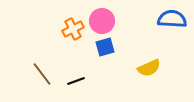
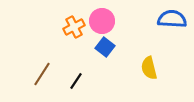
orange cross: moved 1 px right, 2 px up
blue square: rotated 36 degrees counterclockwise
yellow semicircle: rotated 100 degrees clockwise
brown line: rotated 70 degrees clockwise
black line: rotated 36 degrees counterclockwise
